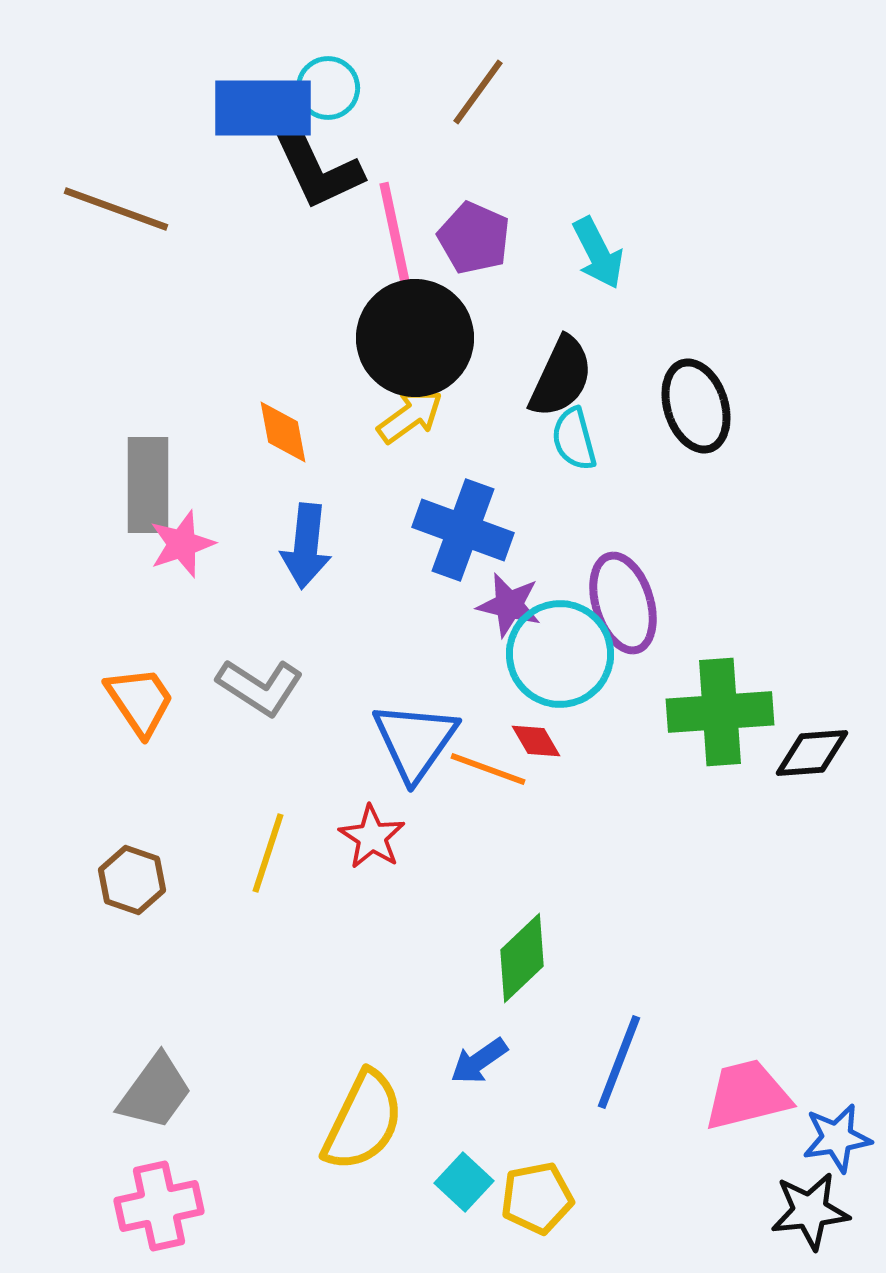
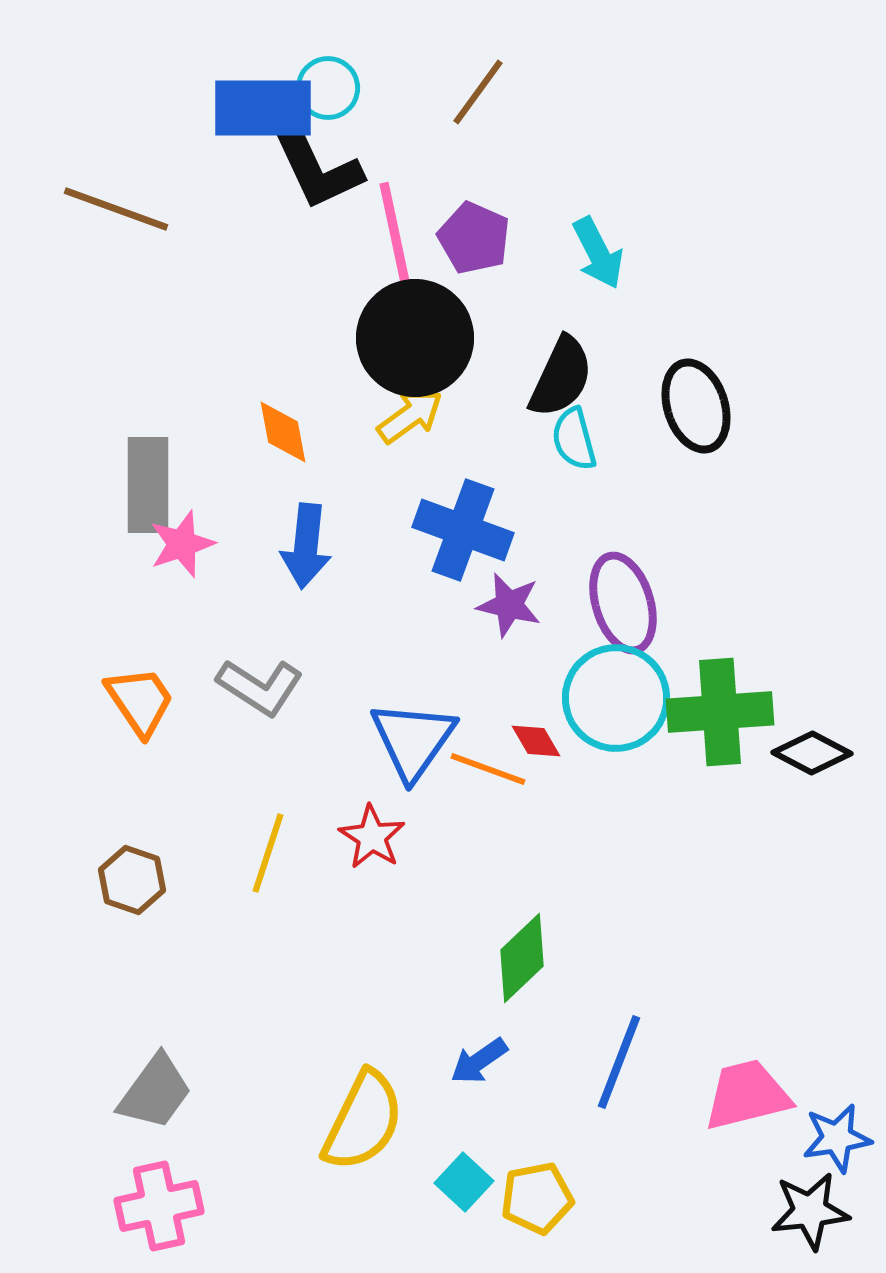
cyan circle at (560, 654): moved 56 px right, 44 px down
blue triangle at (415, 741): moved 2 px left, 1 px up
black diamond at (812, 753): rotated 32 degrees clockwise
